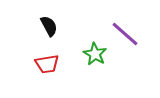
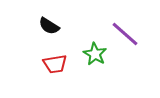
black semicircle: rotated 150 degrees clockwise
red trapezoid: moved 8 px right
